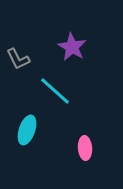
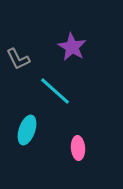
pink ellipse: moved 7 px left
